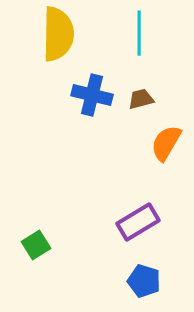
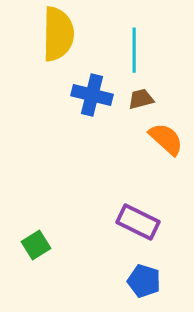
cyan line: moved 5 px left, 17 px down
orange semicircle: moved 4 px up; rotated 102 degrees clockwise
purple rectangle: rotated 57 degrees clockwise
